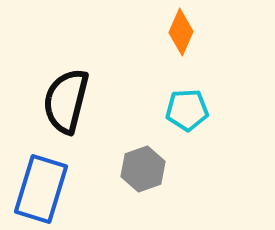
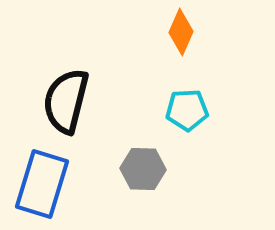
gray hexagon: rotated 21 degrees clockwise
blue rectangle: moved 1 px right, 5 px up
